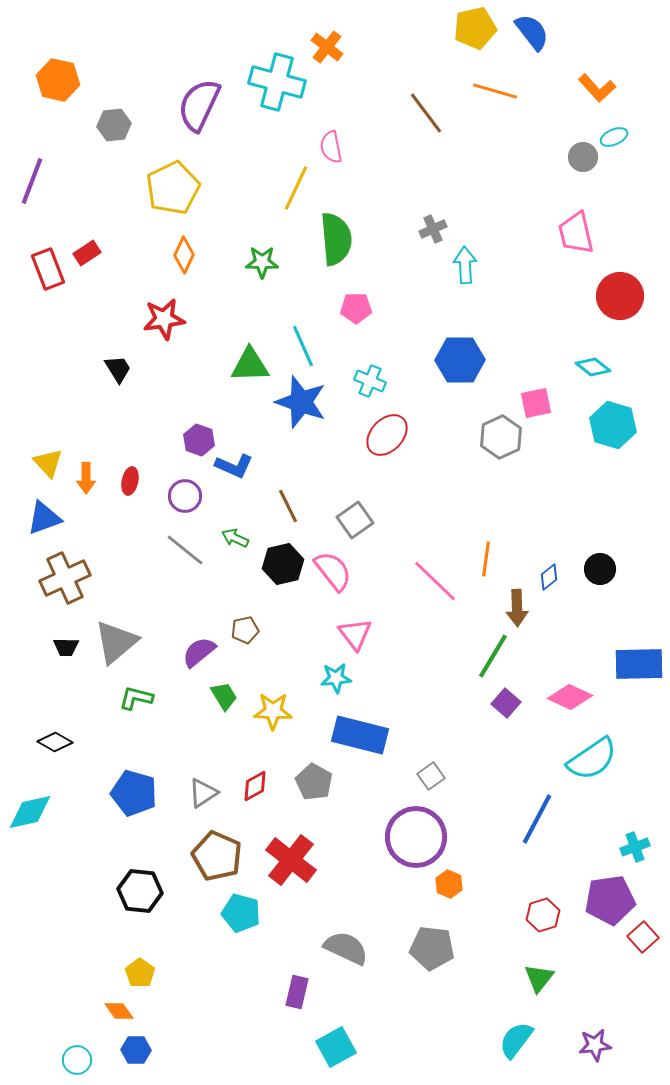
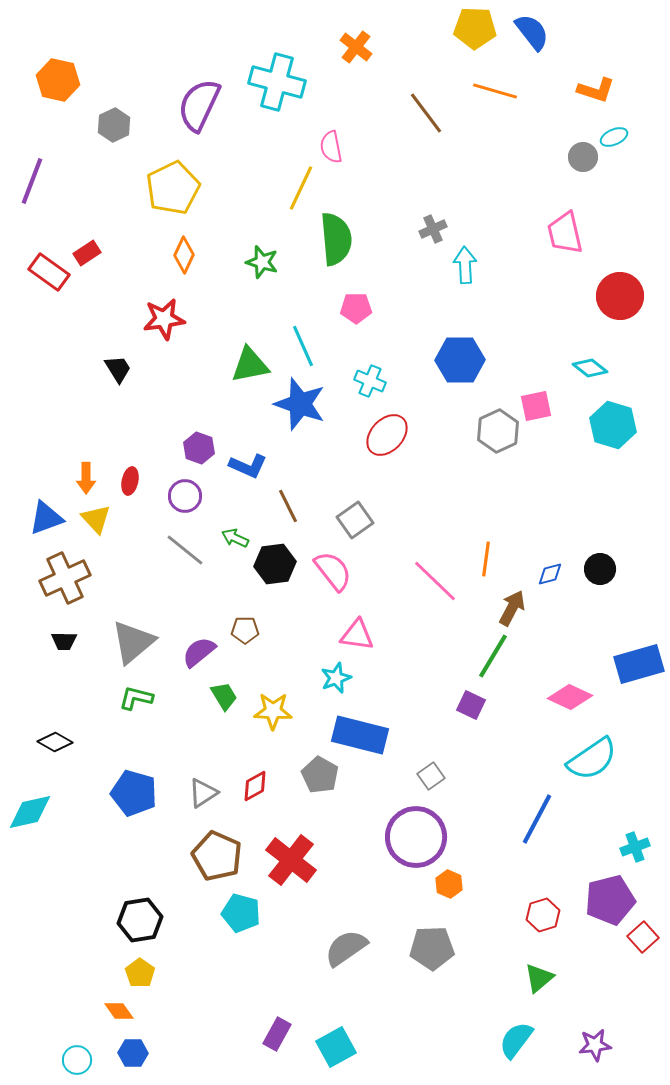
yellow pentagon at (475, 28): rotated 15 degrees clockwise
orange cross at (327, 47): moved 29 px right
orange L-shape at (597, 88): moved 1 px left, 2 px down; rotated 30 degrees counterclockwise
gray hexagon at (114, 125): rotated 20 degrees counterclockwise
yellow line at (296, 188): moved 5 px right
pink trapezoid at (576, 233): moved 11 px left
green star at (262, 262): rotated 16 degrees clockwise
red rectangle at (48, 269): moved 1 px right, 3 px down; rotated 33 degrees counterclockwise
green triangle at (250, 365): rotated 9 degrees counterclockwise
cyan diamond at (593, 367): moved 3 px left, 1 px down
blue star at (301, 402): moved 1 px left, 2 px down
pink square at (536, 403): moved 3 px down
gray hexagon at (501, 437): moved 3 px left, 6 px up
purple hexagon at (199, 440): moved 8 px down
yellow triangle at (48, 463): moved 48 px right, 56 px down
blue L-shape at (234, 466): moved 14 px right
blue triangle at (44, 518): moved 2 px right
black hexagon at (283, 564): moved 8 px left; rotated 6 degrees clockwise
blue diamond at (549, 577): moved 1 px right, 3 px up; rotated 24 degrees clockwise
brown arrow at (517, 608): moved 5 px left; rotated 150 degrees counterclockwise
brown pentagon at (245, 630): rotated 12 degrees clockwise
pink triangle at (355, 634): moved 2 px right, 1 px down; rotated 45 degrees counterclockwise
gray triangle at (116, 642): moved 17 px right
black trapezoid at (66, 647): moved 2 px left, 6 px up
blue rectangle at (639, 664): rotated 15 degrees counterclockwise
cyan star at (336, 678): rotated 16 degrees counterclockwise
purple square at (506, 703): moved 35 px left, 2 px down; rotated 16 degrees counterclockwise
gray pentagon at (314, 782): moved 6 px right, 7 px up
black hexagon at (140, 891): moved 29 px down; rotated 15 degrees counterclockwise
purple pentagon at (610, 900): rotated 6 degrees counterclockwise
gray semicircle at (346, 948): rotated 60 degrees counterclockwise
gray pentagon at (432, 948): rotated 9 degrees counterclockwise
green triangle at (539, 978): rotated 12 degrees clockwise
purple rectangle at (297, 992): moved 20 px left, 42 px down; rotated 16 degrees clockwise
blue hexagon at (136, 1050): moved 3 px left, 3 px down
